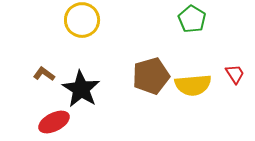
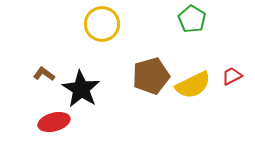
yellow circle: moved 20 px right, 4 px down
red trapezoid: moved 3 px left, 2 px down; rotated 85 degrees counterclockwise
yellow semicircle: rotated 21 degrees counterclockwise
red ellipse: rotated 12 degrees clockwise
